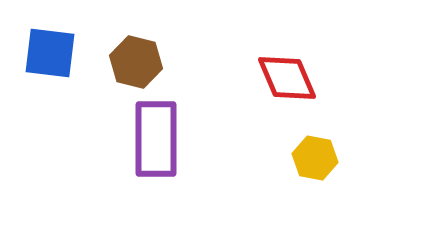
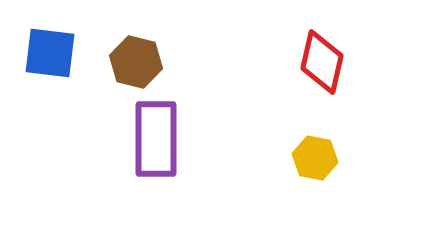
red diamond: moved 35 px right, 16 px up; rotated 36 degrees clockwise
